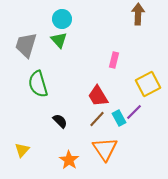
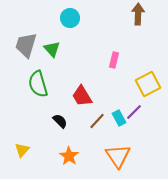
cyan circle: moved 8 px right, 1 px up
green triangle: moved 7 px left, 9 px down
red trapezoid: moved 16 px left
brown line: moved 2 px down
orange triangle: moved 13 px right, 7 px down
orange star: moved 4 px up
